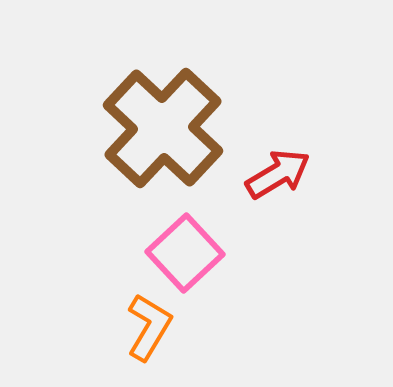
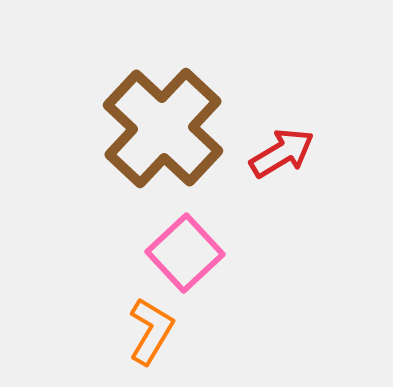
red arrow: moved 4 px right, 21 px up
orange L-shape: moved 2 px right, 4 px down
